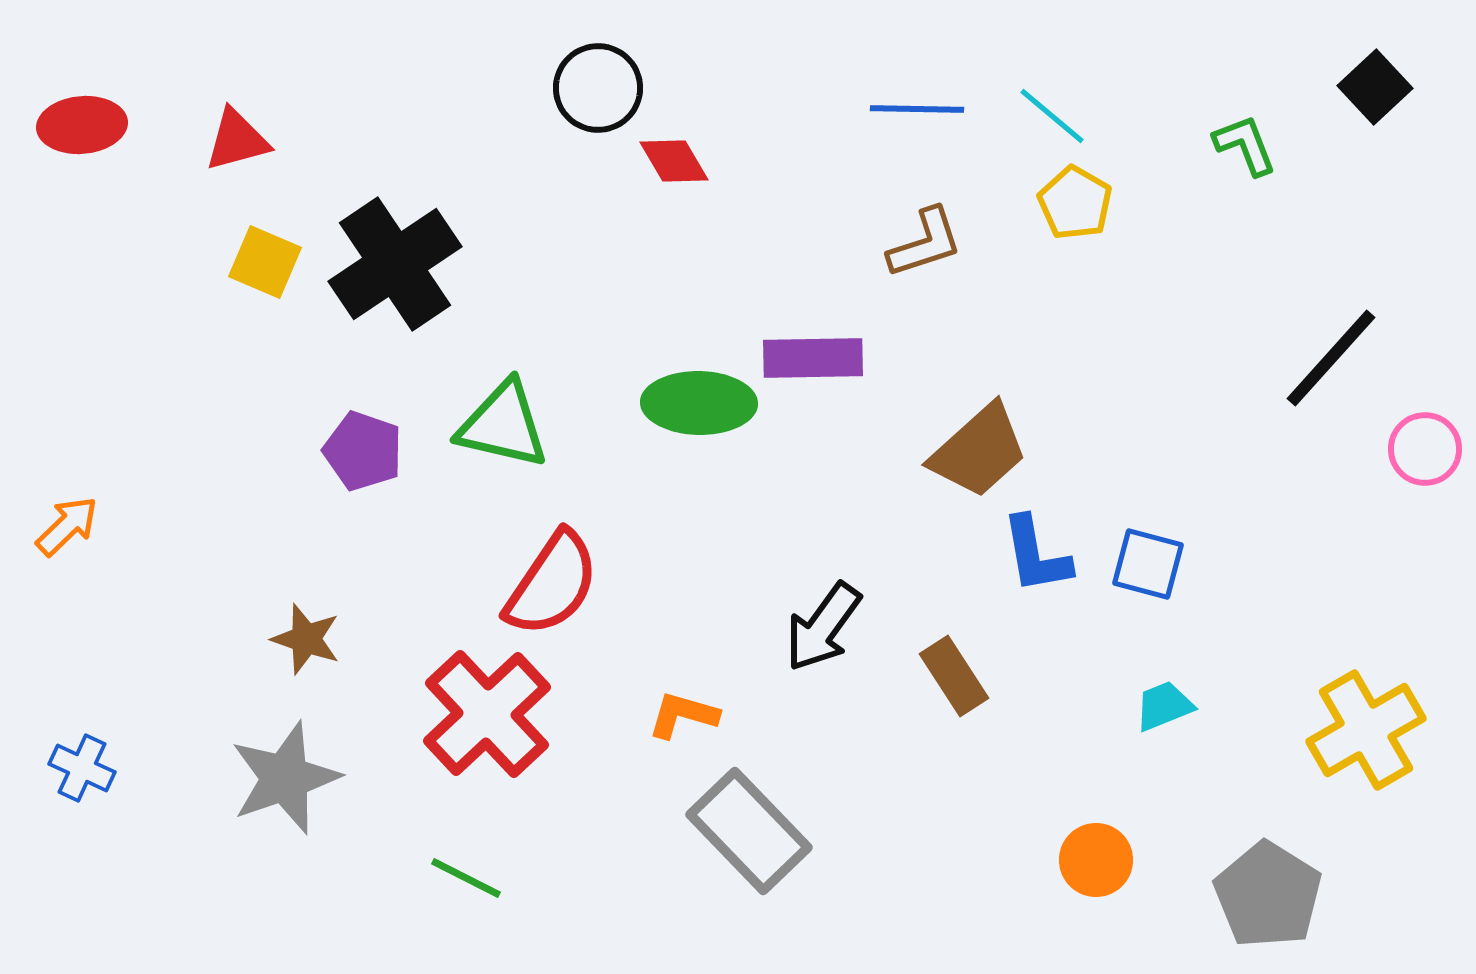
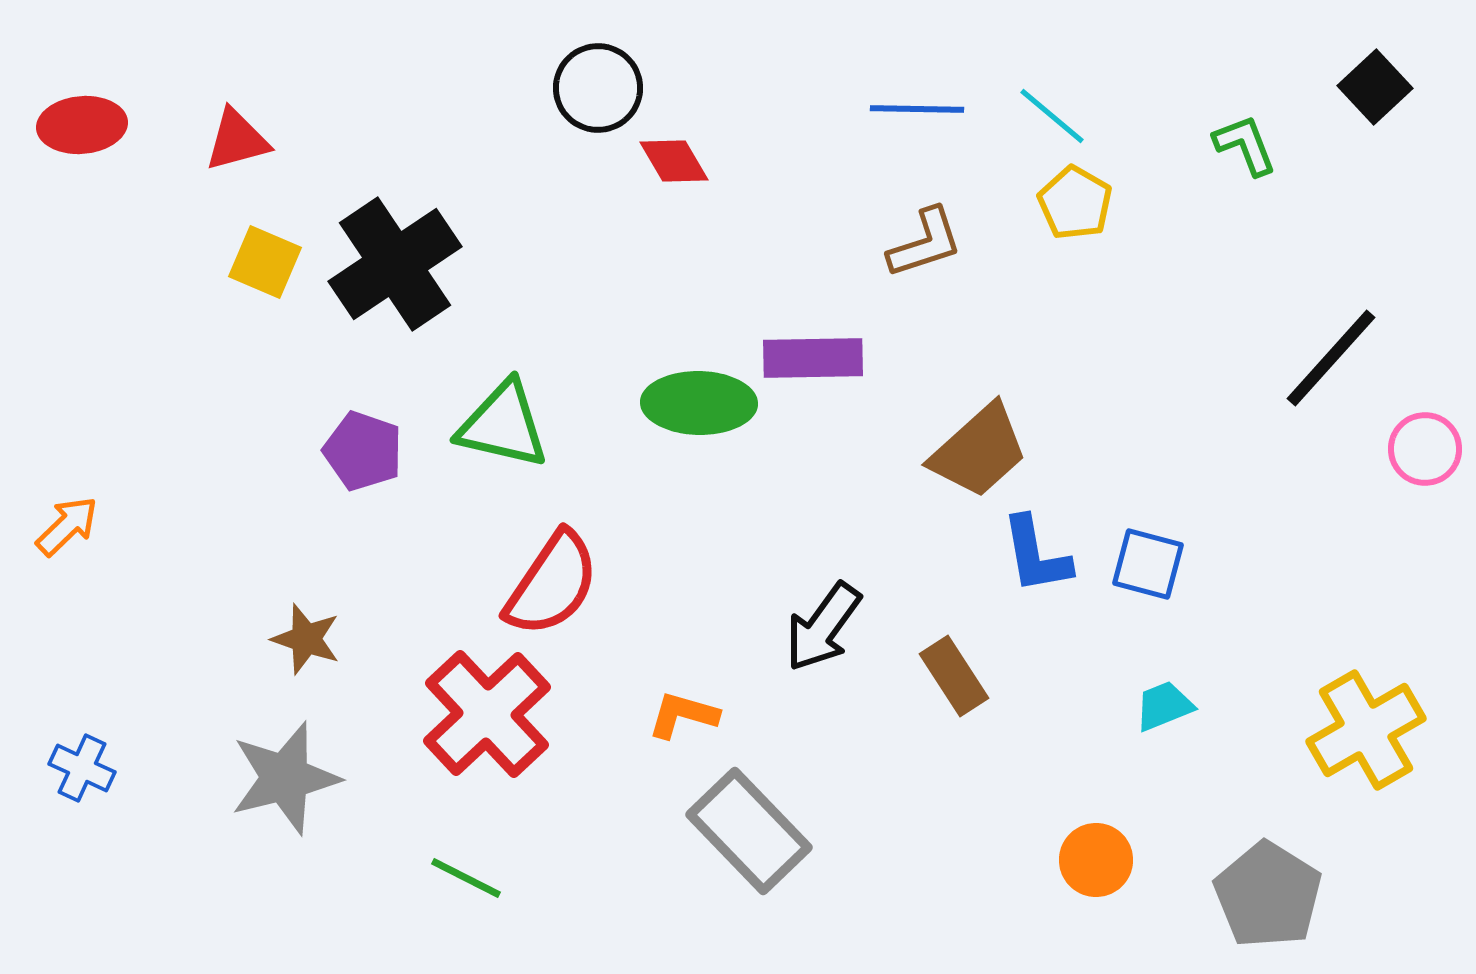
gray star: rotated 5 degrees clockwise
